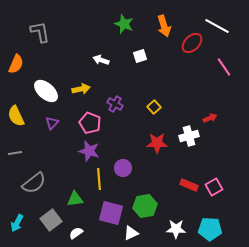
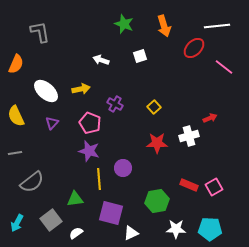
white line: rotated 35 degrees counterclockwise
red ellipse: moved 2 px right, 5 px down
pink line: rotated 18 degrees counterclockwise
gray semicircle: moved 2 px left, 1 px up
green hexagon: moved 12 px right, 5 px up
